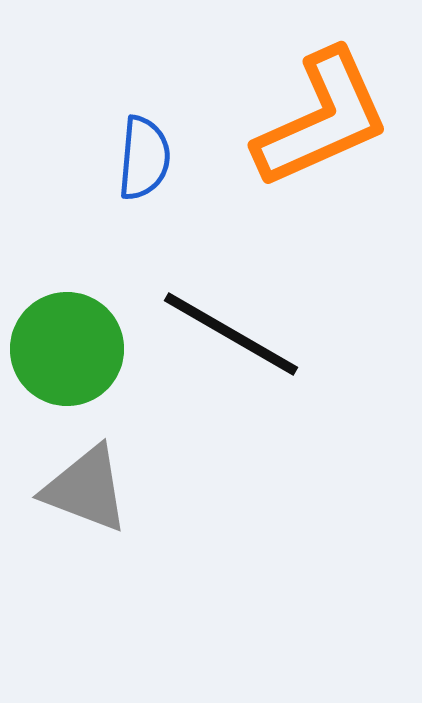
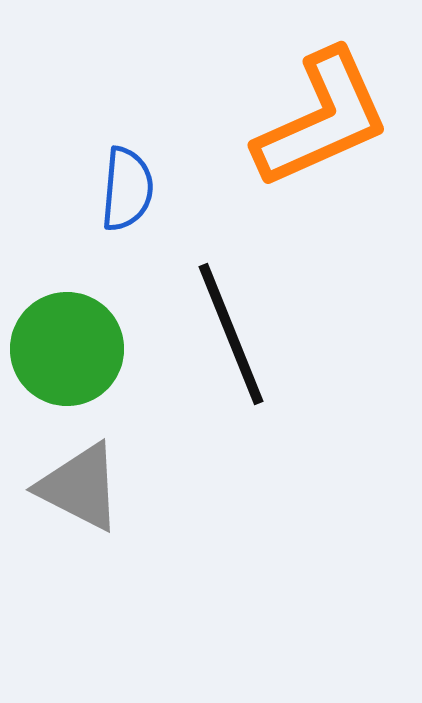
blue semicircle: moved 17 px left, 31 px down
black line: rotated 38 degrees clockwise
gray triangle: moved 6 px left, 2 px up; rotated 6 degrees clockwise
